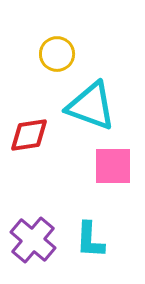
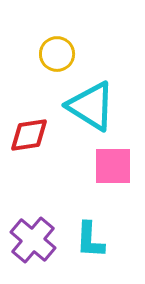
cyan triangle: rotated 12 degrees clockwise
